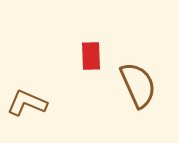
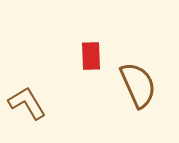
brown L-shape: rotated 36 degrees clockwise
